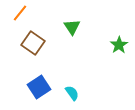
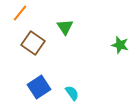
green triangle: moved 7 px left
green star: moved 1 px right; rotated 24 degrees counterclockwise
